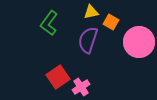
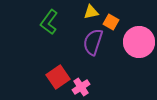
green L-shape: moved 1 px up
purple semicircle: moved 5 px right, 2 px down
